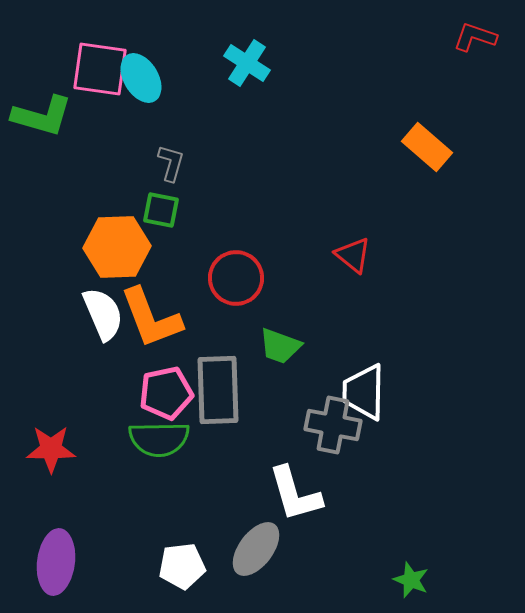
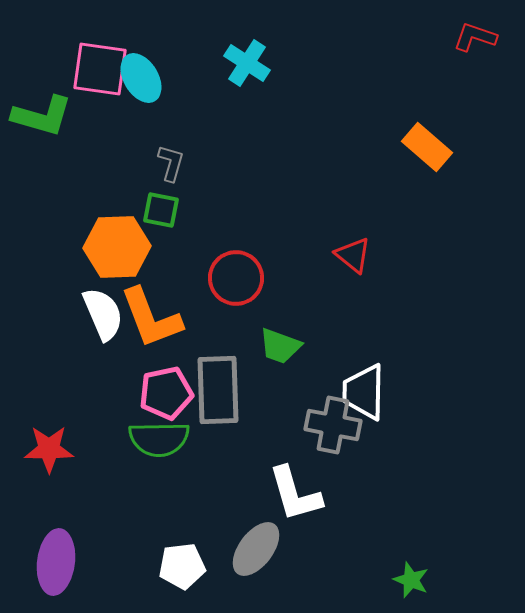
red star: moved 2 px left
